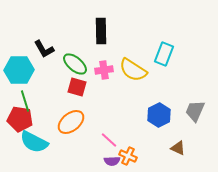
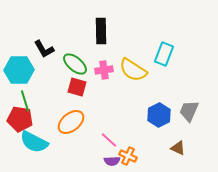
gray trapezoid: moved 6 px left
